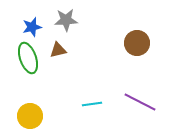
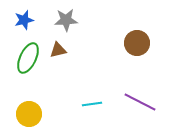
blue star: moved 8 px left, 7 px up
green ellipse: rotated 44 degrees clockwise
yellow circle: moved 1 px left, 2 px up
